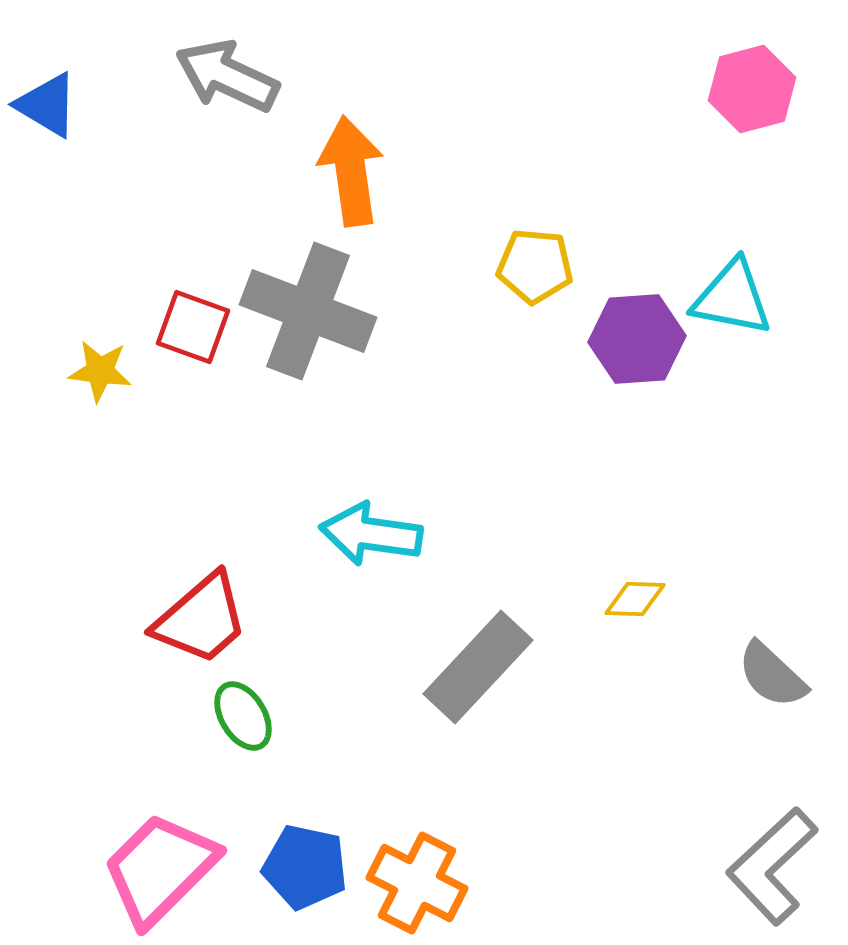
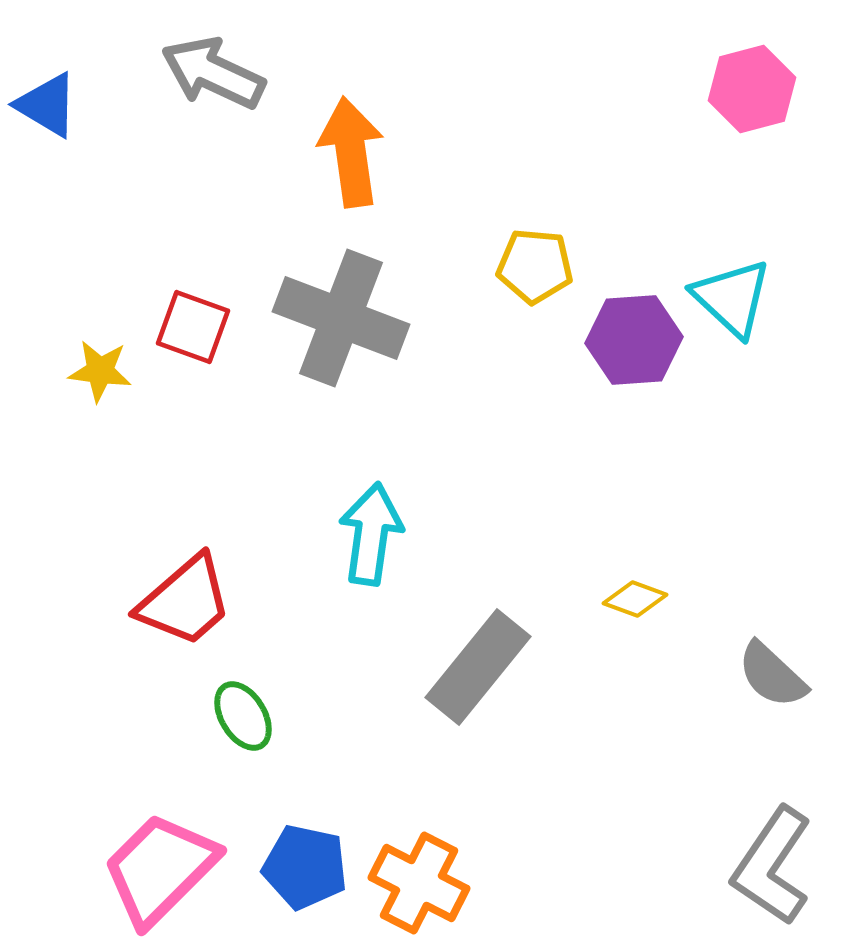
gray arrow: moved 14 px left, 3 px up
orange arrow: moved 19 px up
cyan triangle: rotated 32 degrees clockwise
gray cross: moved 33 px right, 7 px down
purple hexagon: moved 3 px left, 1 px down
cyan arrow: rotated 90 degrees clockwise
yellow diamond: rotated 18 degrees clockwise
red trapezoid: moved 16 px left, 18 px up
gray rectangle: rotated 4 degrees counterclockwise
gray L-shape: rotated 13 degrees counterclockwise
orange cross: moved 2 px right
